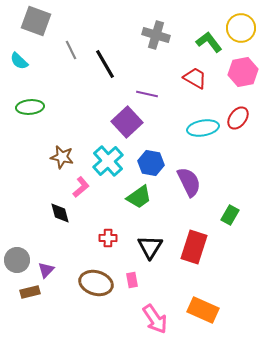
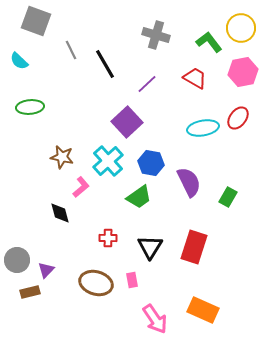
purple line: moved 10 px up; rotated 55 degrees counterclockwise
green rectangle: moved 2 px left, 18 px up
